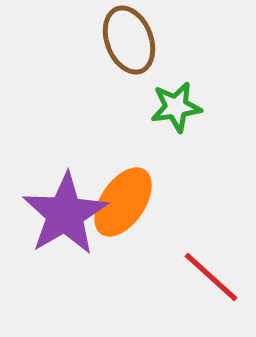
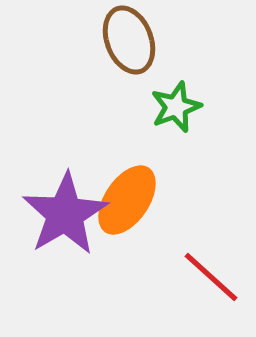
green star: rotated 12 degrees counterclockwise
orange ellipse: moved 4 px right, 2 px up
